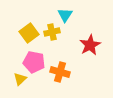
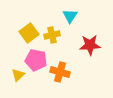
cyan triangle: moved 5 px right, 1 px down
yellow cross: moved 3 px down
red star: rotated 25 degrees clockwise
pink pentagon: moved 2 px right, 2 px up
yellow triangle: moved 2 px left, 4 px up
